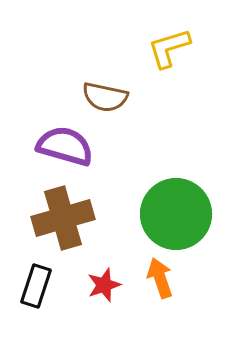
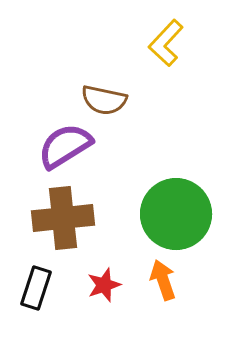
yellow L-shape: moved 3 px left, 5 px up; rotated 30 degrees counterclockwise
brown semicircle: moved 1 px left, 3 px down
purple semicircle: rotated 48 degrees counterclockwise
brown cross: rotated 10 degrees clockwise
orange arrow: moved 3 px right, 2 px down
black rectangle: moved 2 px down
